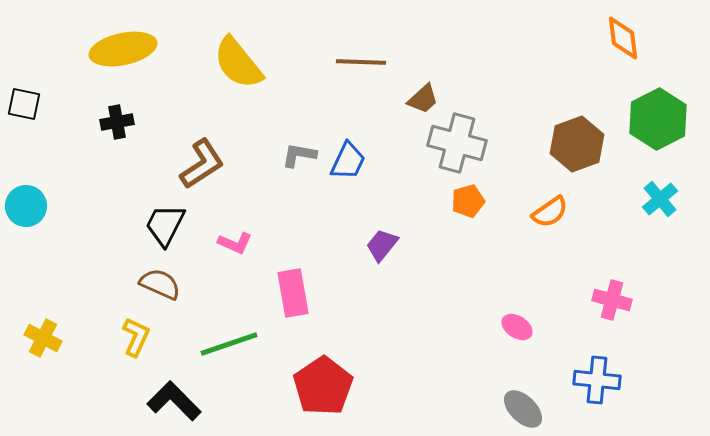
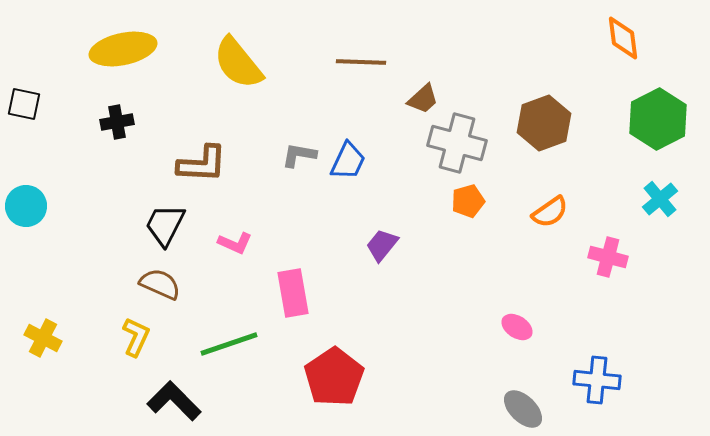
brown hexagon: moved 33 px left, 21 px up
brown L-shape: rotated 36 degrees clockwise
pink cross: moved 4 px left, 43 px up
red pentagon: moved 11 px right, 9 px up
